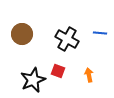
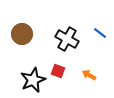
blue line: rotated 32 degrees clockwise
orange arrow: rotated 48 degrees counterclockwise
